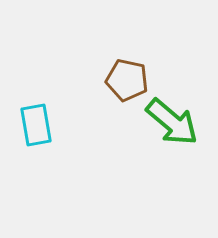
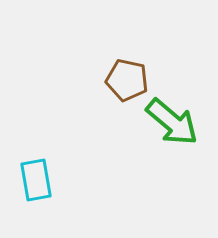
cyan rectangle: moved 55 px down
